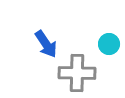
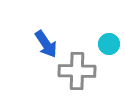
gray cross: moved 2 px up
